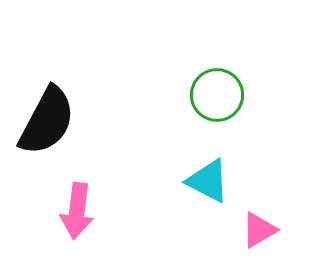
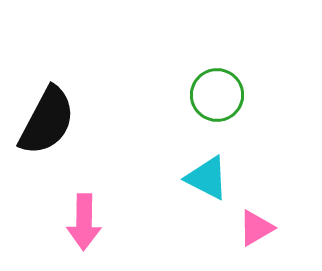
cyan triangle: moved 1 px left, 3 px up
pink arrow: moved 7 px right, 11 px down; rotated 6 degrees counterclockwise
pink triangle: moved 3 px left, 2 px up
